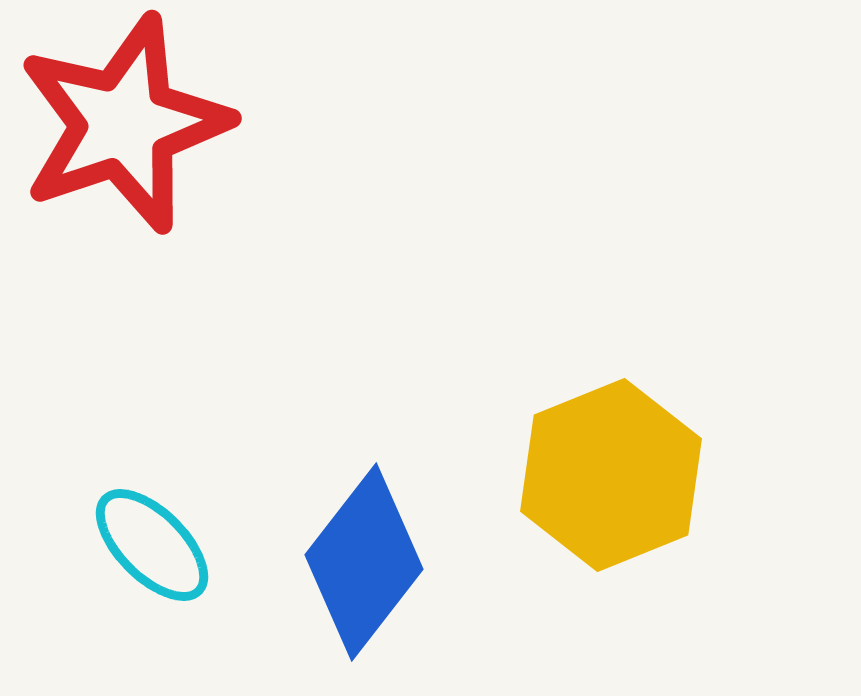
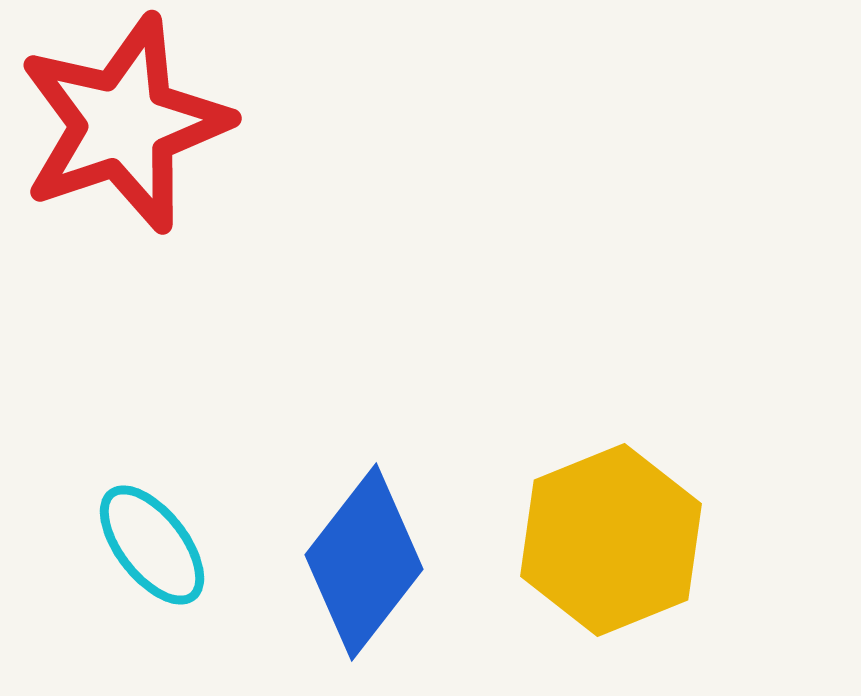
yellow hexagon: moved 65 px down
cyan ellipse: rotated 7 degrees clockwise
